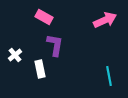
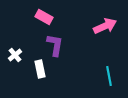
pink arrow: moved 6 px down
